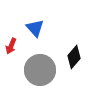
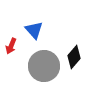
blue triangle: moved 1 px left, 2 px down
gray circle: moved 4 px right, 4 px up
